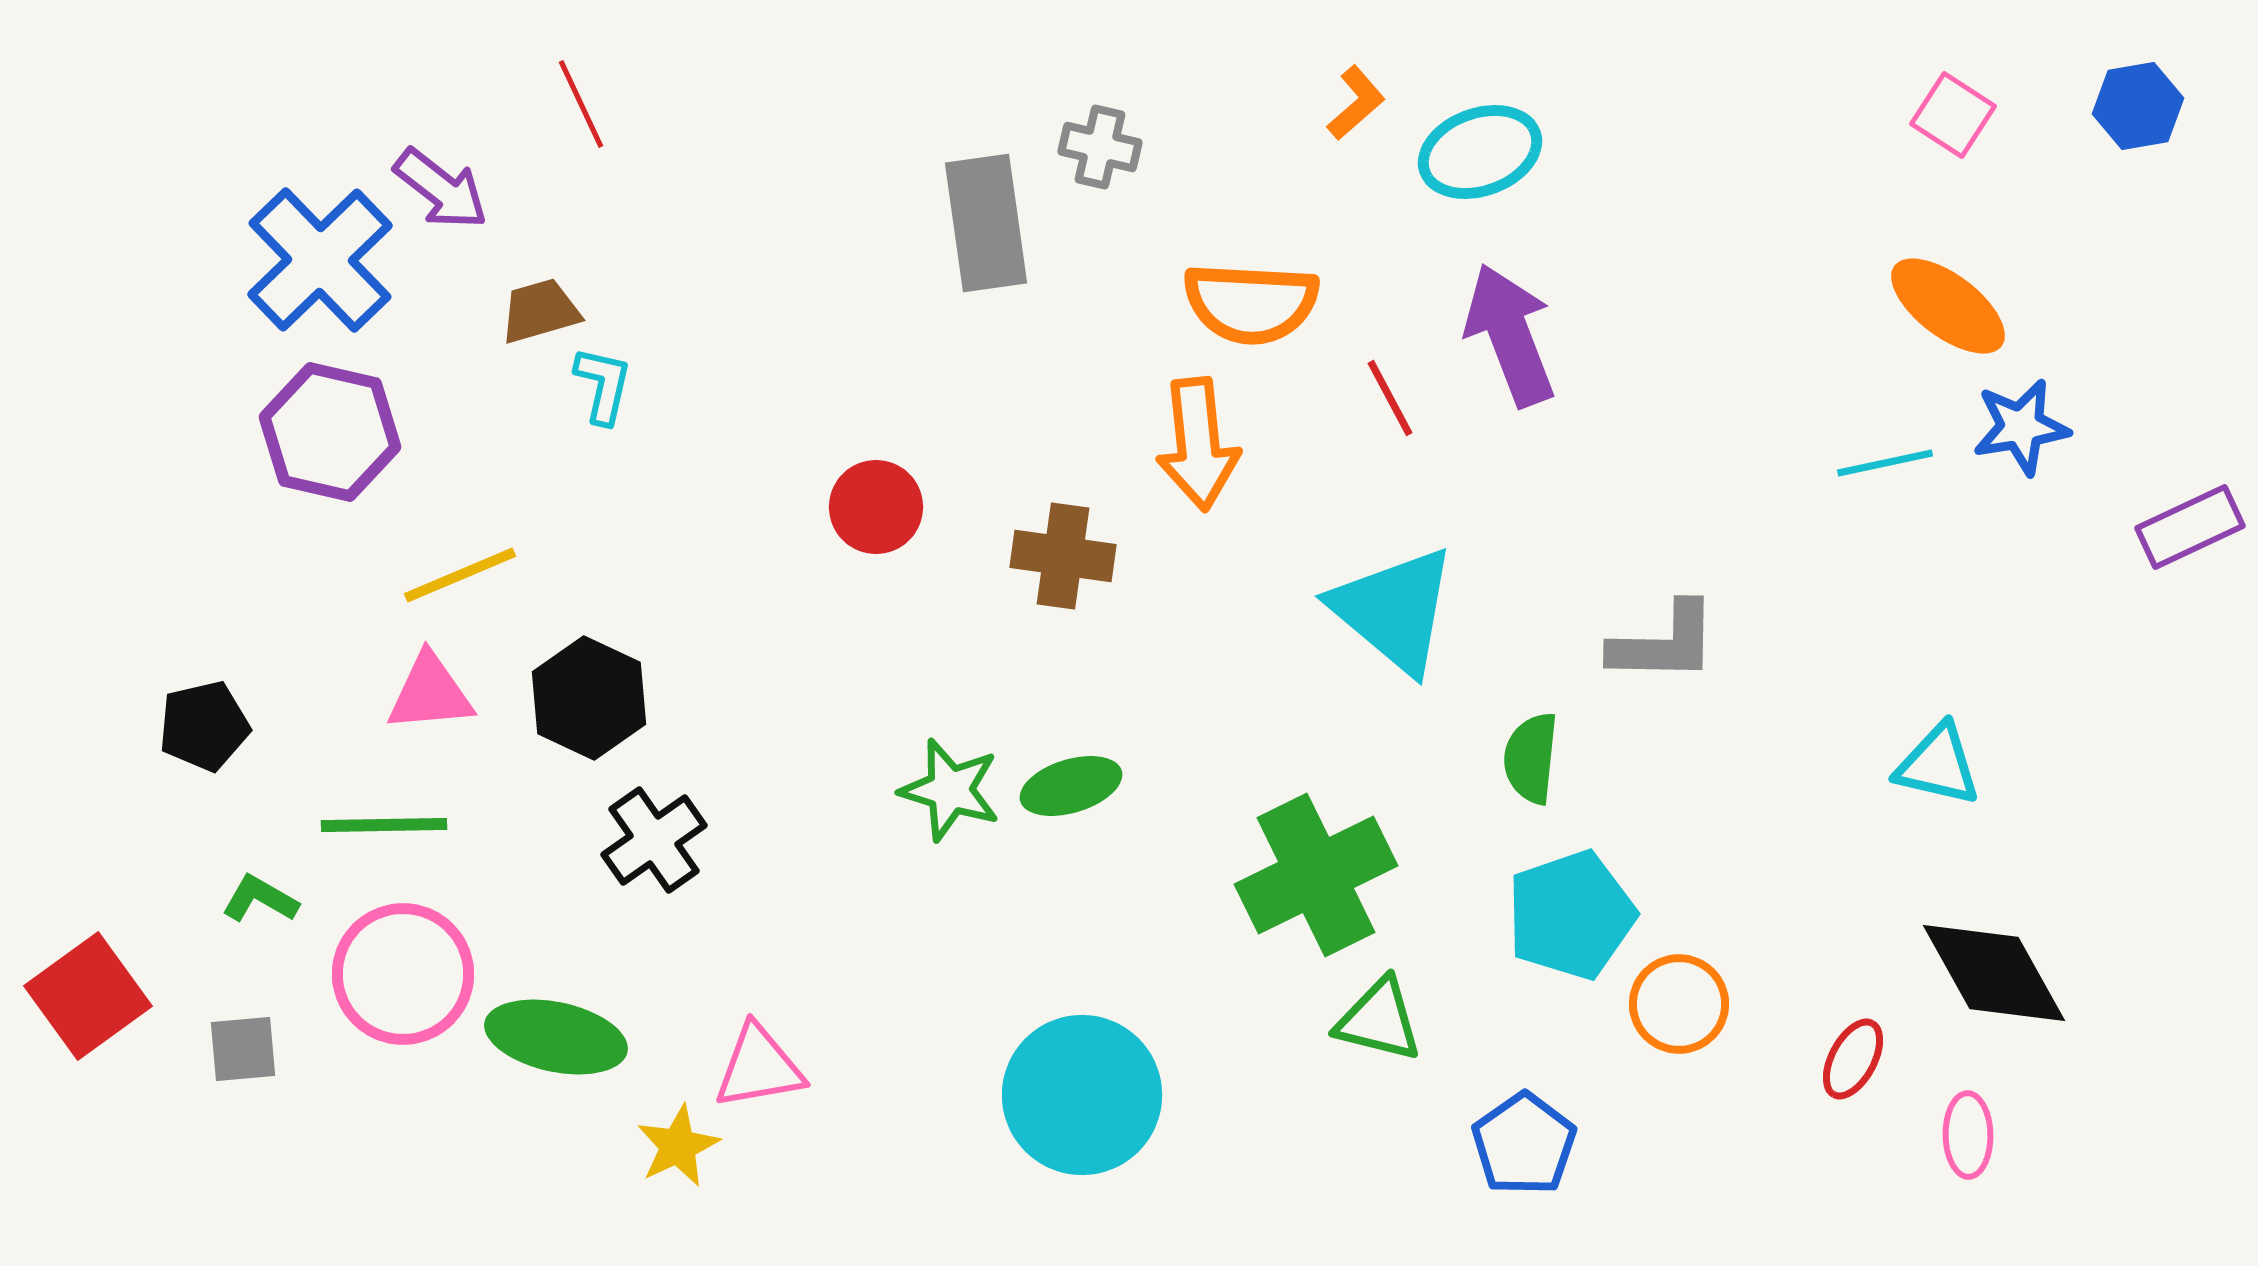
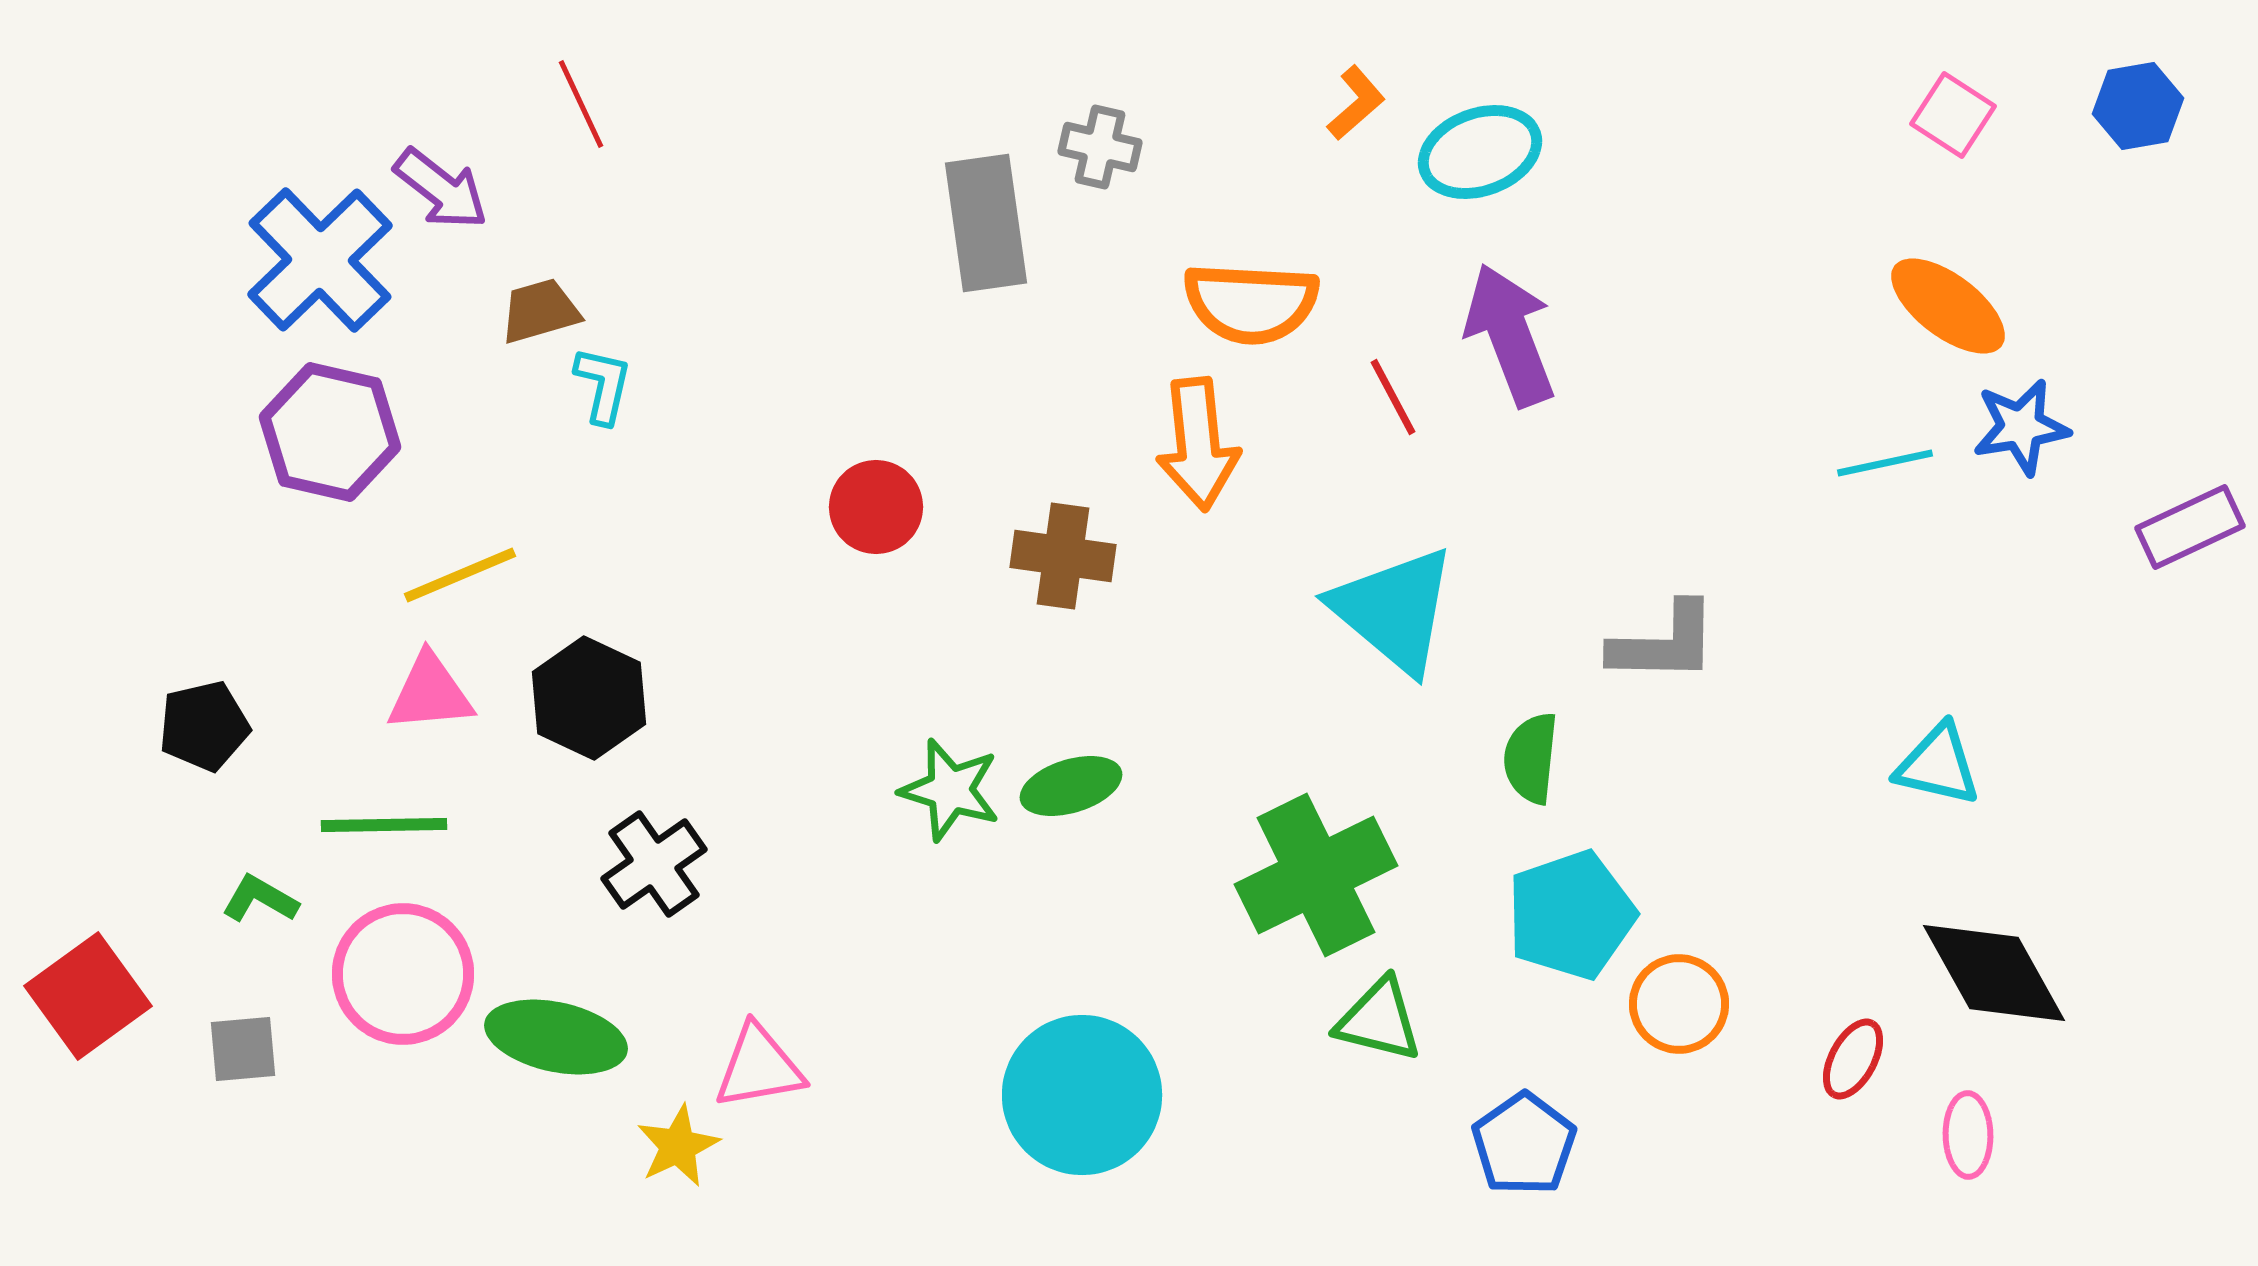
red line at (1390, 398): moved 3 px right, 1 px up
black cross at (654, 840): moved 24 px down
